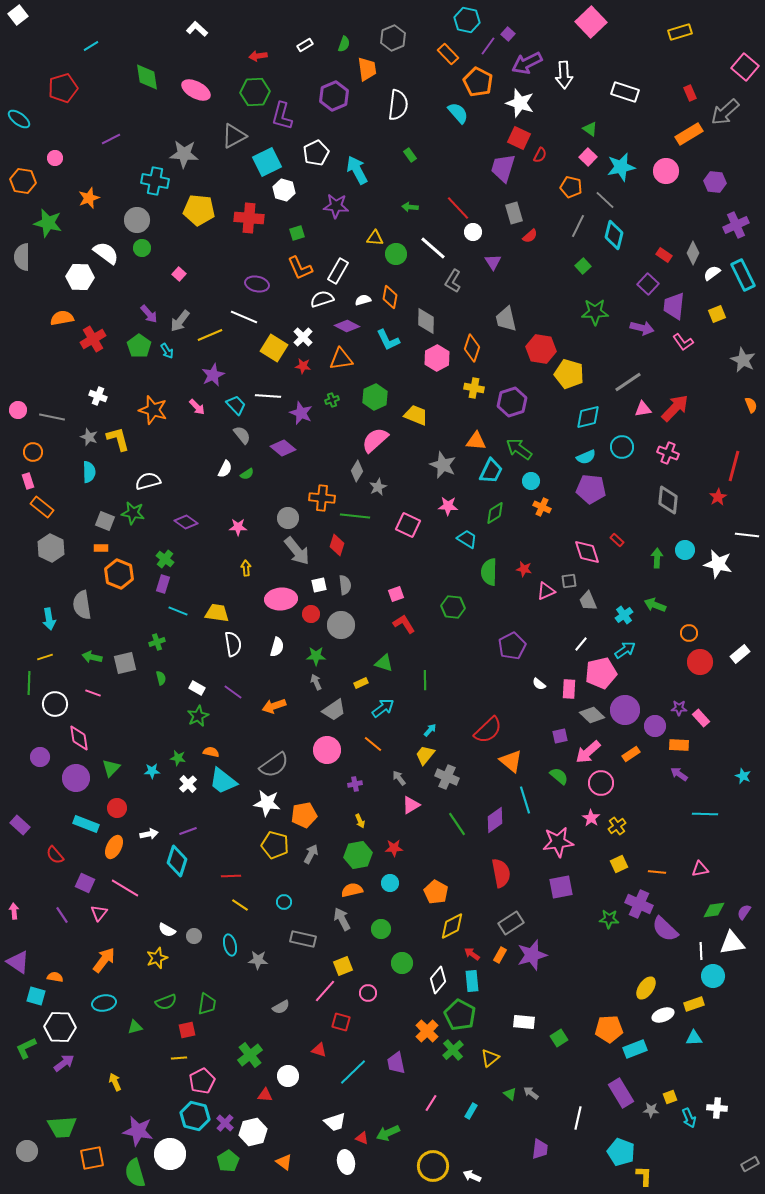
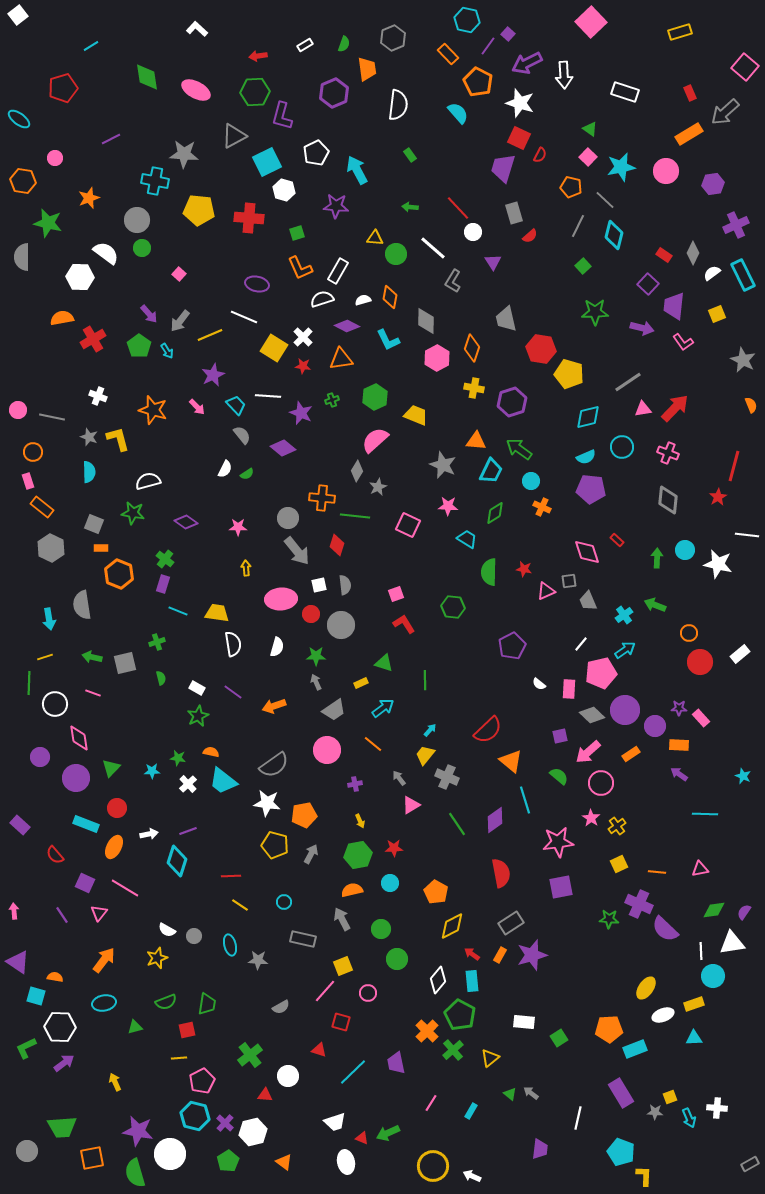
purple hexagon at (334, 96): moved 3 px up
purple hexagon at (715, 182): moved 2 px left, 2 px down; rotated 15 degrees counterclockwise
gray square at (105, 521): moved 11 px left, 3 px down
green circle at (402, 963): moved 5 px left, 4 px up
gray star at (651, 1110): moved 4 px right, 2 px down
